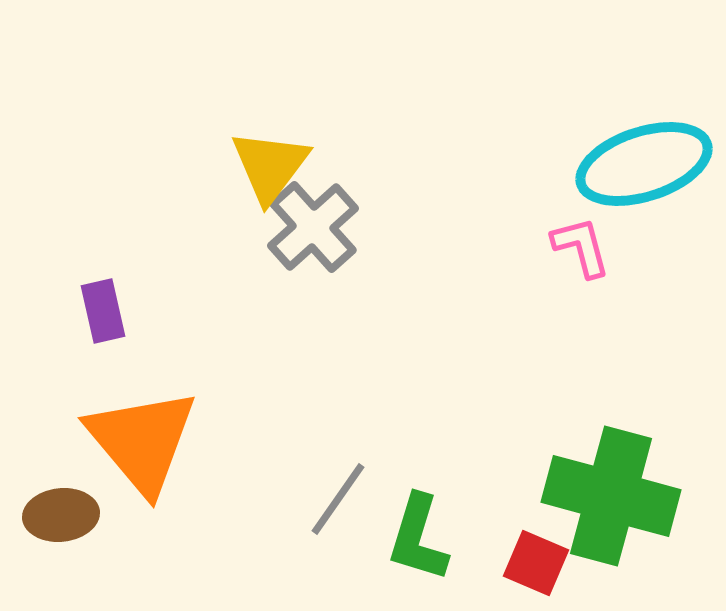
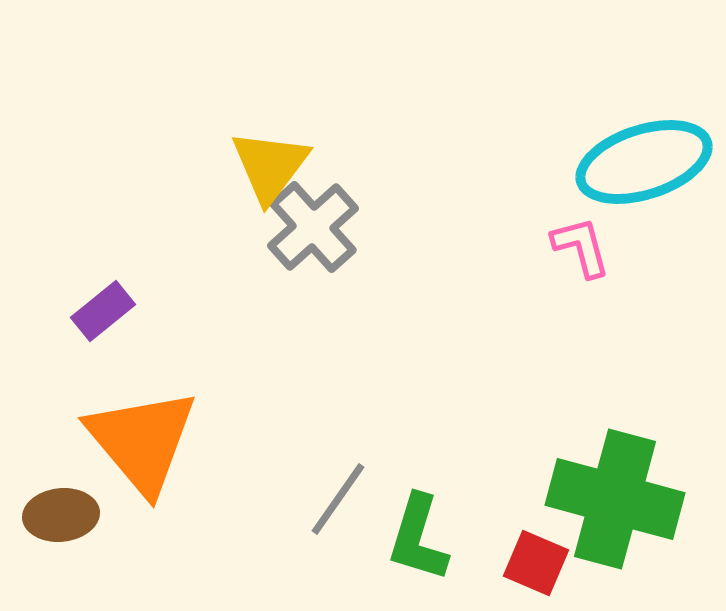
cyan ellipse: moved 2 px up
purple rectangle: rotated 64 degrees clockwise
green cross: moved 4 px right, 3 px down
